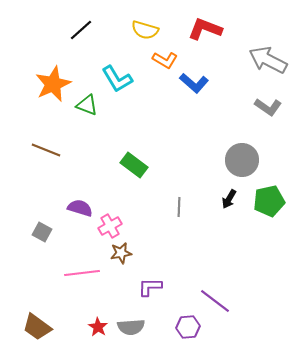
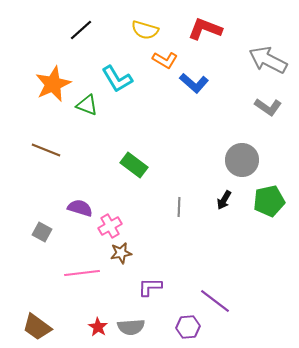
black arrow: moved 5 px left, 1 px down
